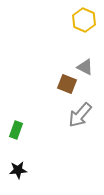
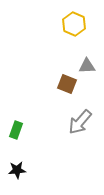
yellow hexagon: moved 10 px left, 4 px down
gray triangle: moved 2 px right, 1 px up; rotated 30 degrees counterclockwise
gray arrow: moved 7 px down
black star: moved 1 px left
